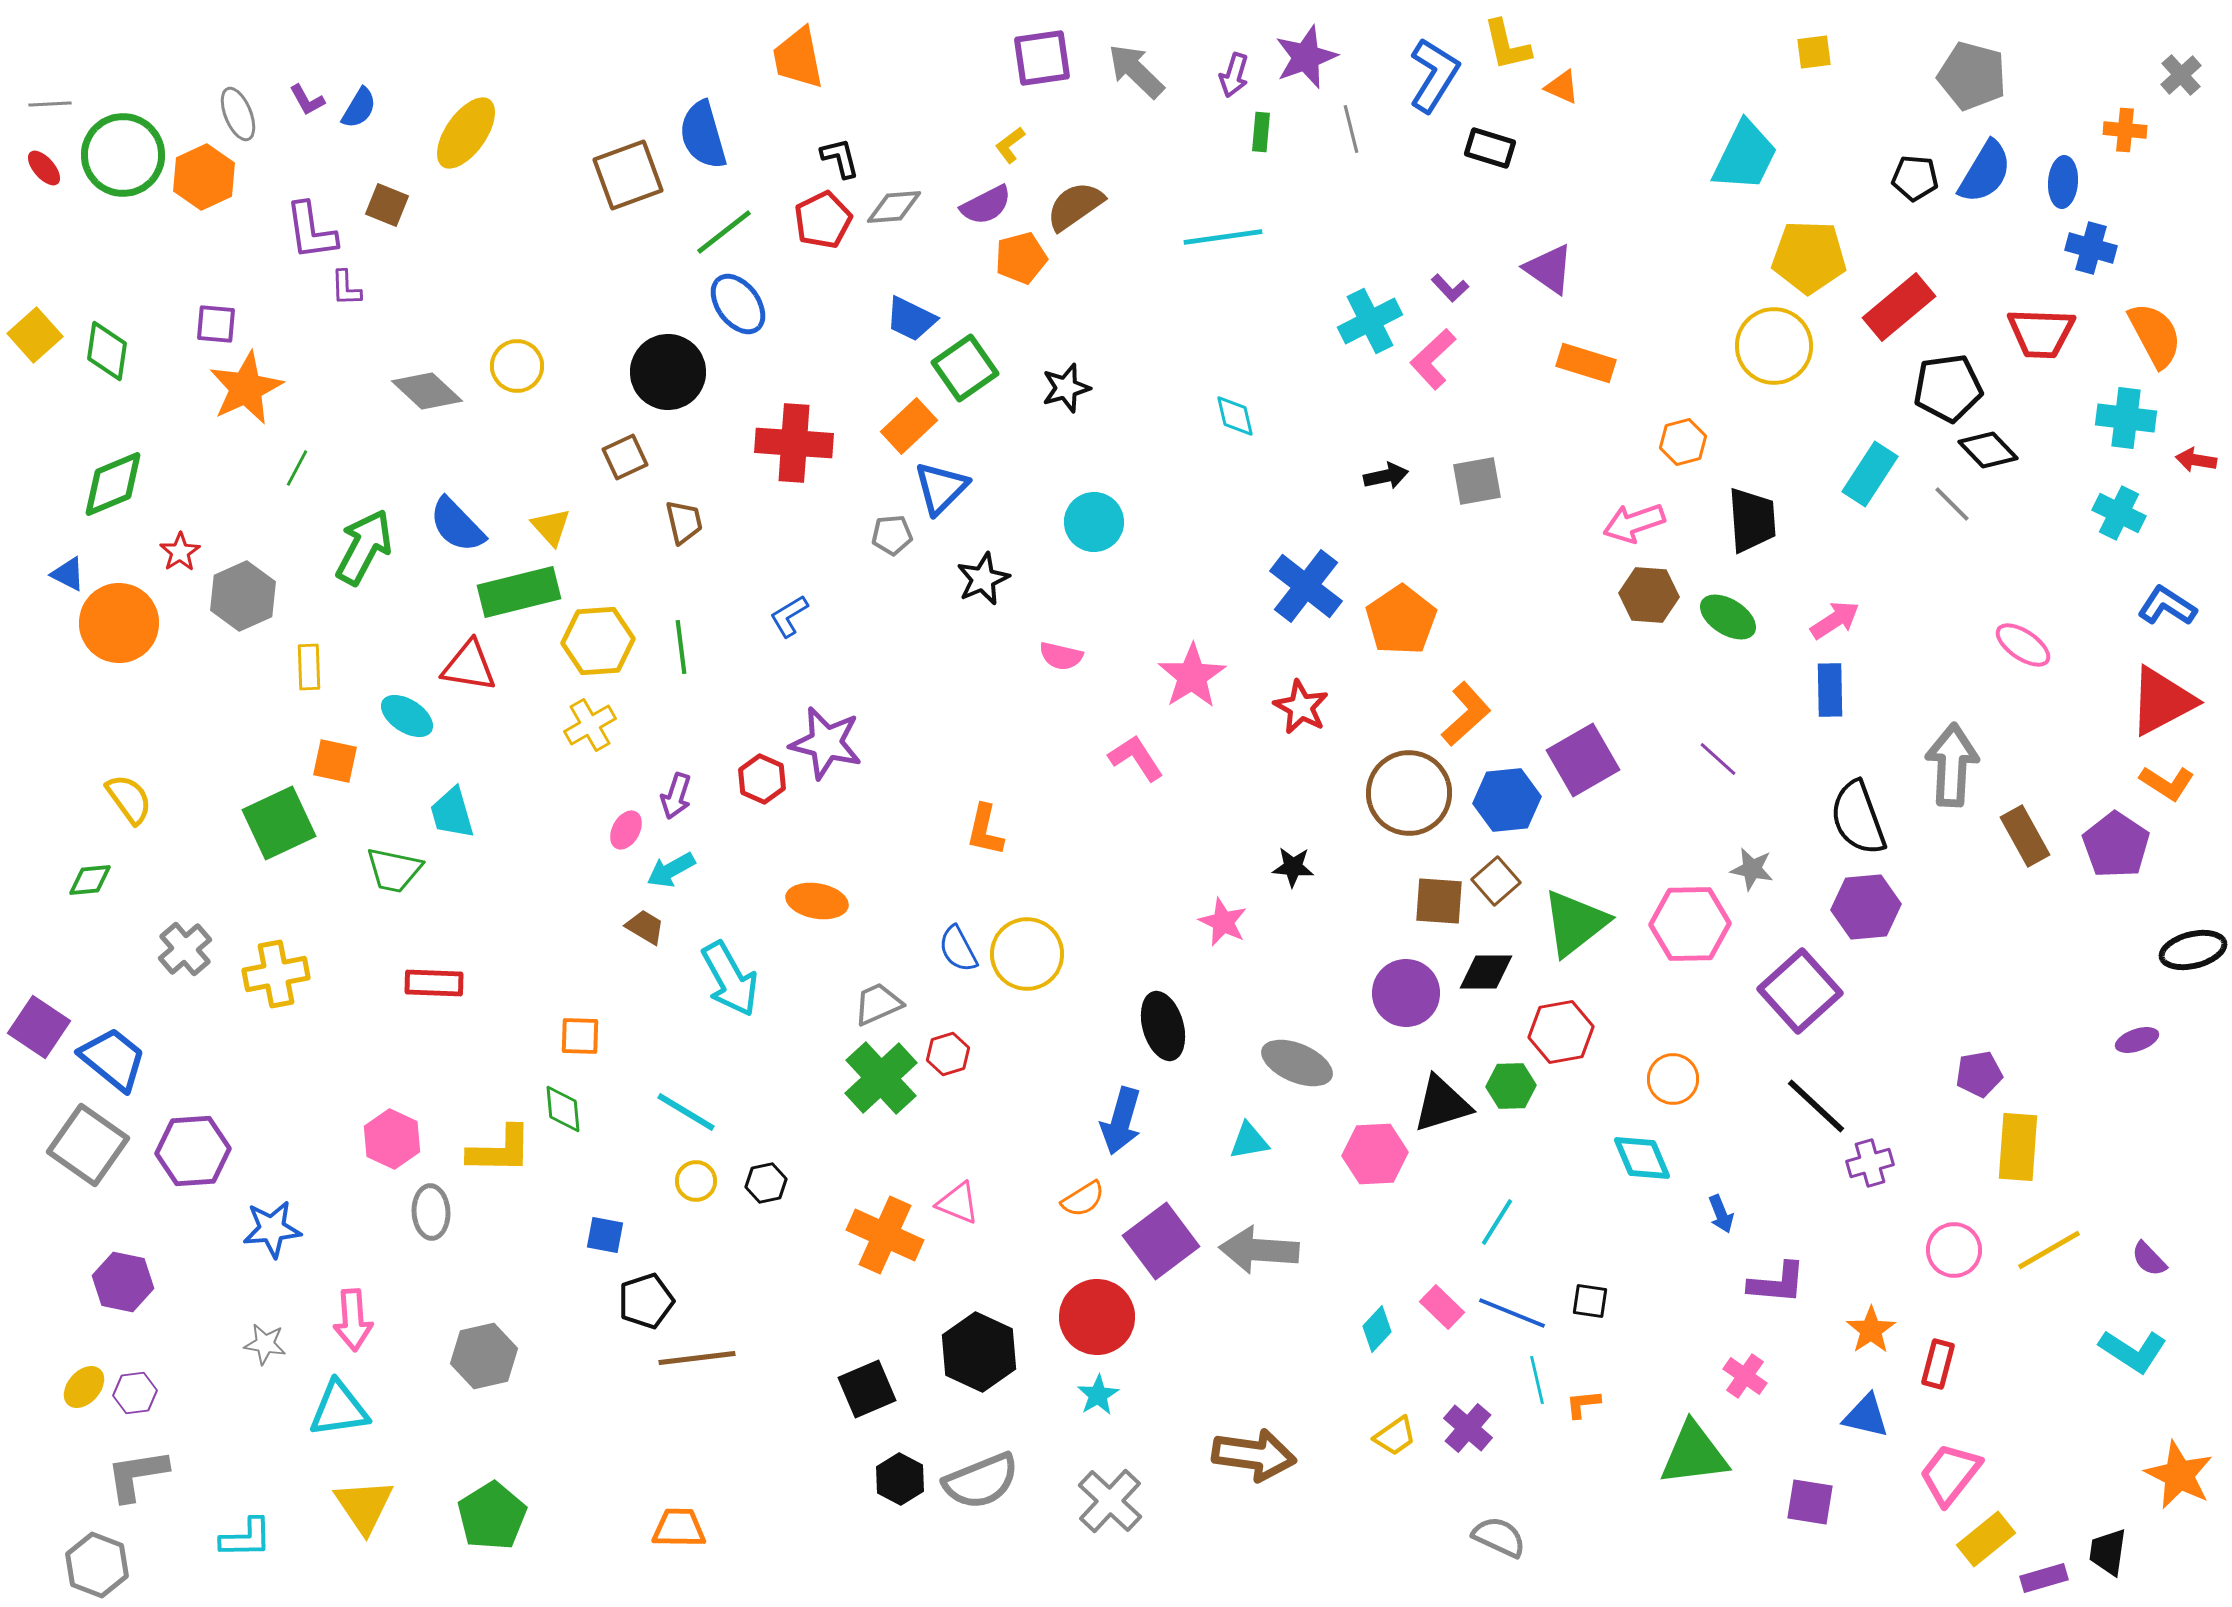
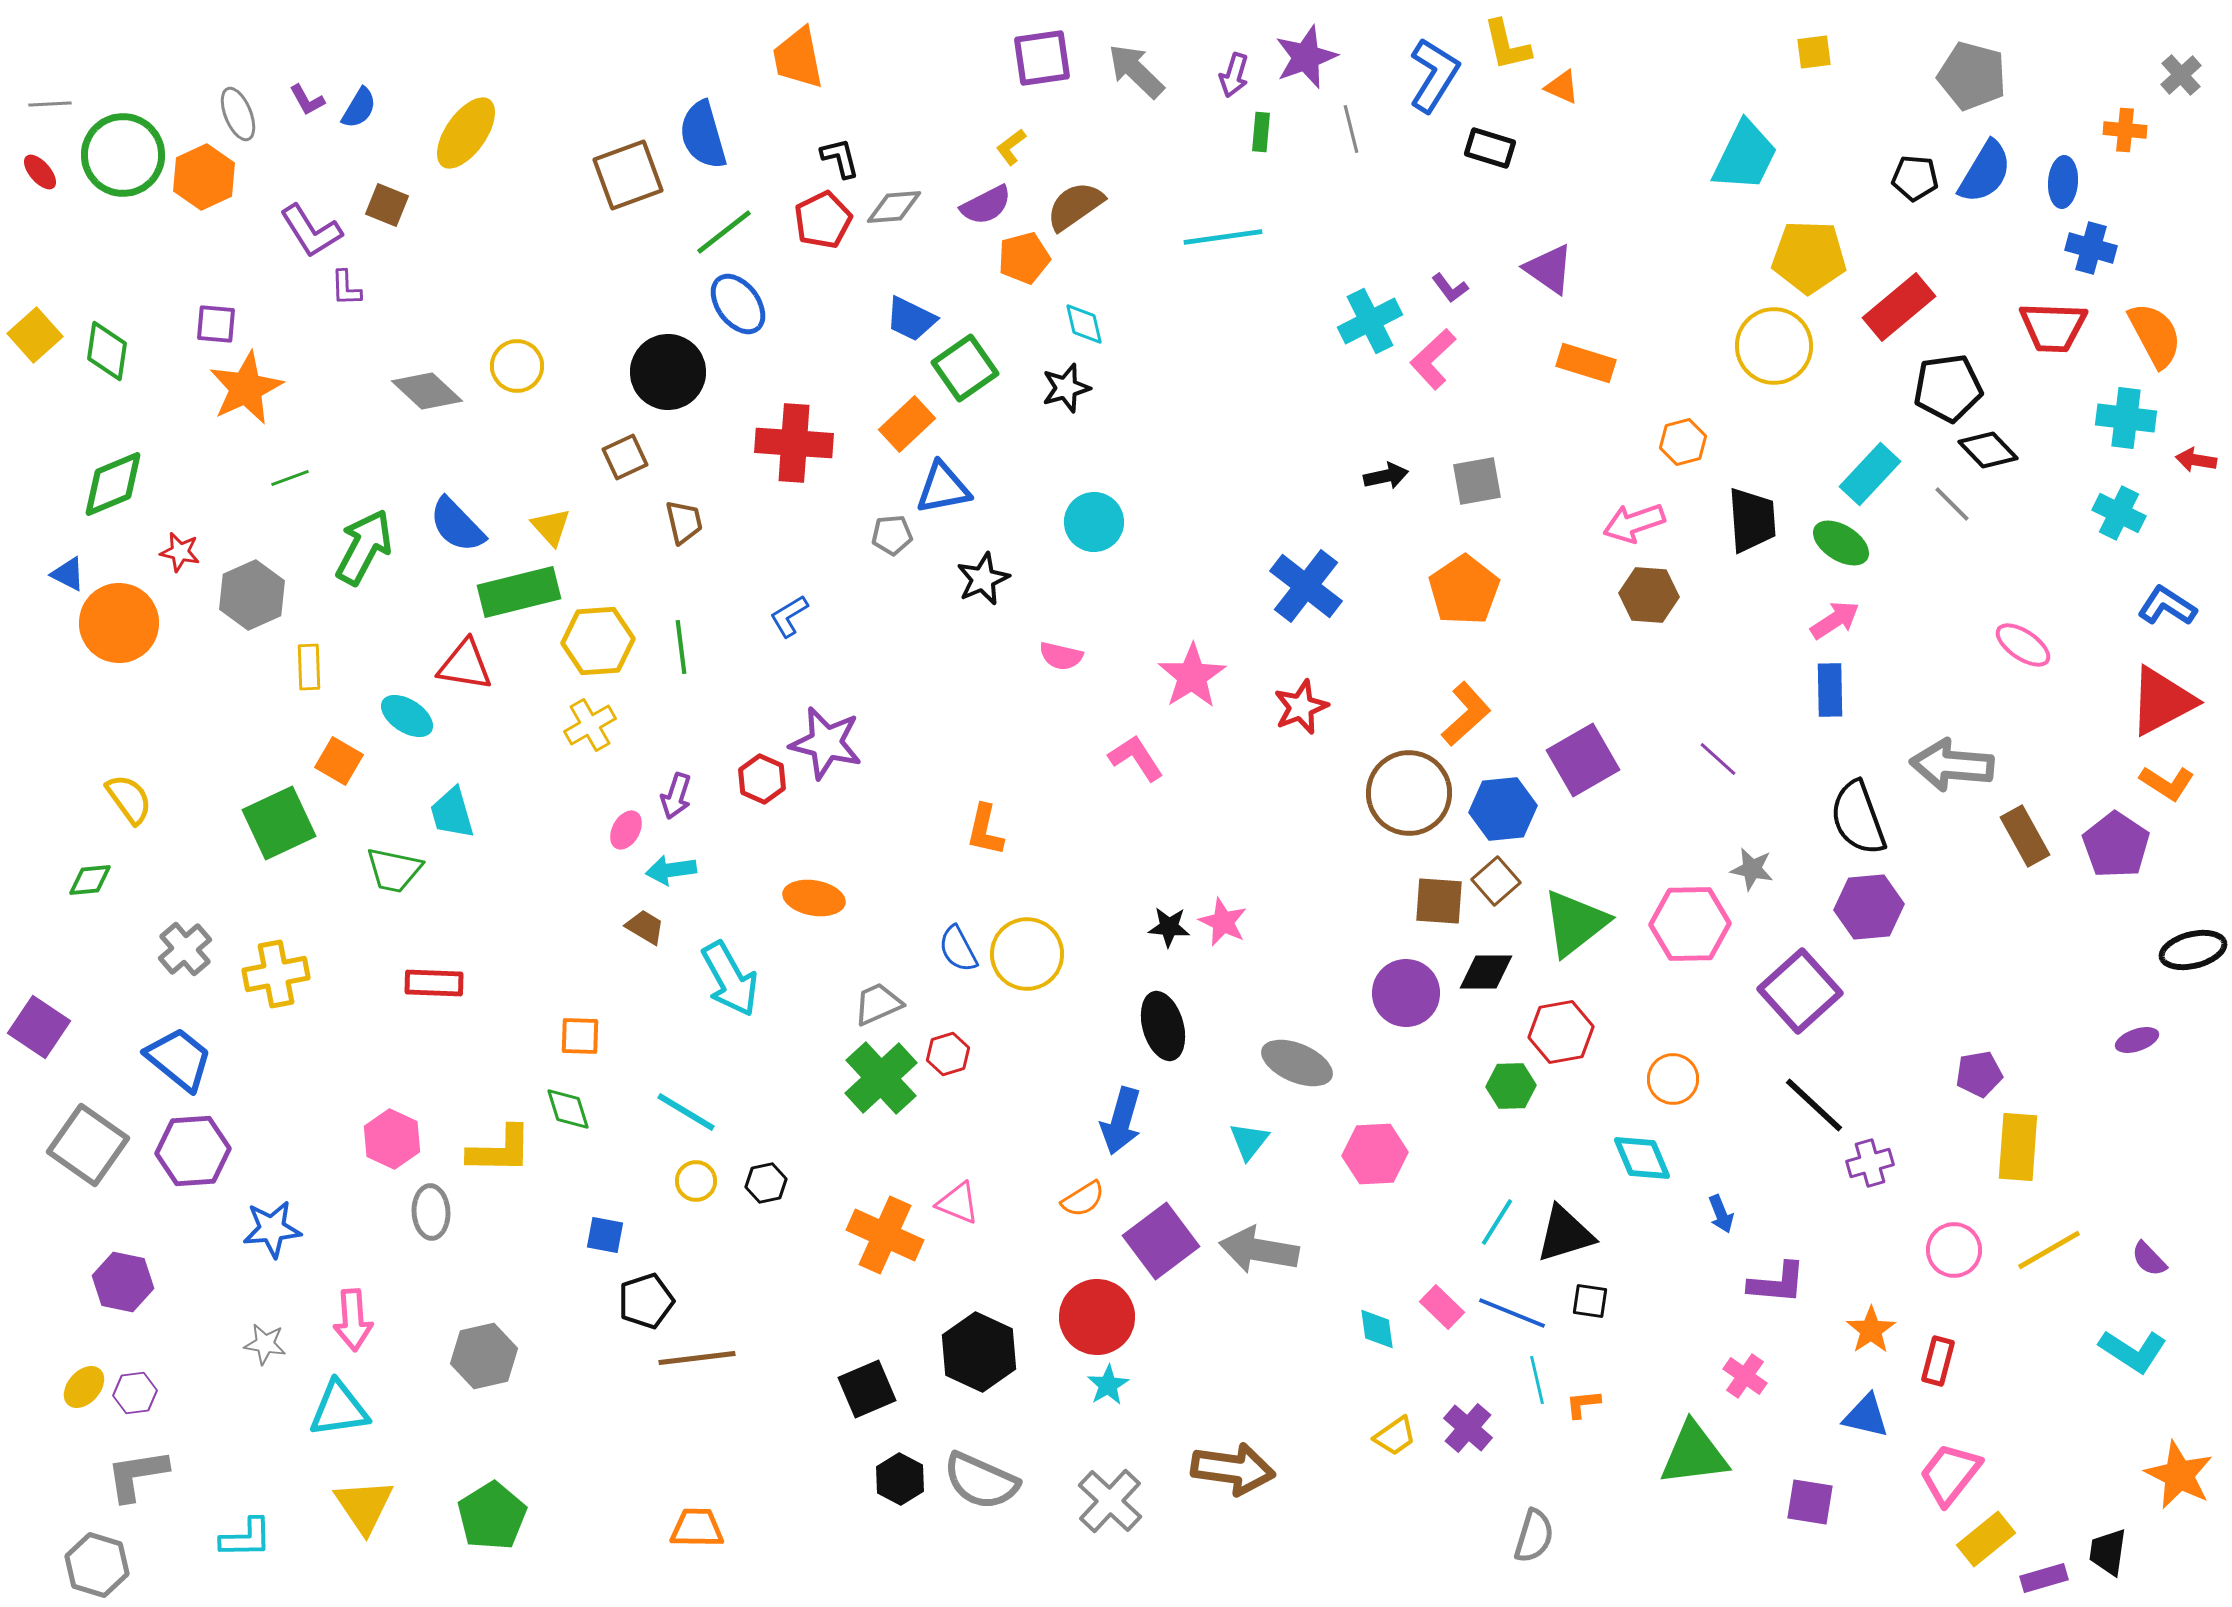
yellow L-shape at (1010, 145): moved 1 px right, 2 px down
red ellipse at (44, 168): moved 4 px left, 4 px down
purple L-shape at (311, 231): rotated 24 degrees counterclockwise
orange pentagon at (1021, 258): moved 3 px right
purple L-shape at (1450, 288): rotated 6 degrees clockwise
red trapezoid at (2041, 333): moved 12 px right, 6 px up
cyan diamond at (1235, 416): moved 151 px left, 92 px up
orange rectangle at (909, 426): moved 2 px left, 2 px up
green line at (297, 468): moved 7 px left, 10 px down; rotated 42 degrees clockwise
cyan rectangle at (1870, 474): rotated 10 degrees clockwise
blue triangle at (941, 488): moved 2 px right; rotated 34 degrees clockwise
red star at (180, 552): rotated 27 degrees counterclockwise
gray hexagon at (243, 596): moved 9 px right, 1 px up
green ellipse at (1728, 617): moved 113 px right, 74 px up
orange pentagon at (1401, 620): moved 63 px right, 30 px up
red triangle at (469, 666): moved 4 px left, 1 px up
red star at (1301, 707): rotated 22 degrees clockwise
orange square at (335, 761): moved 4 px right; rotated 18 degrees clockwise
gray arrow at (1952, 765): rotated 88 degrees counterclockwise
blue hexagon at (1507, 800): moved 4 px left, 9 px down
black star at (1293, 867): moved 124 px left, 60 px down
cyan arrow at (671, 870): rotated 21 degrees clockwise
orange ellipse at (817, 901): moved 3 px left, 3 px up
purple hexagon at (1866, 907): moved 3 px right
blue trapezoid at (113, 1059): moved 66 px right
black triangle at (1442, 1104): moved 123 px right, 130 px down
black line at (1816, 1106): moved 2 px left, 1 px up
green diamond at (563, 1109): moved 5 px right; rotated 12 degrees counterclockwise
cyan triangle at (1249, 1141): rotated 42 degrees counterclockwise
gray arrow at (1259, 1250): rotated 6 degrees clockwise
cyan diamond at (1377, 1329): rotated 51 degrees counterclockwise
red rectangle at (1938, 1364): moved 3 px up
cyan star at (1098, 1395): moved 10 px right, 10 px up
brown arrow at (1254, 1455): moved 21 px left, 14 px down
gray semicircle at (981, 1481): rotated 46 degrees clockwise
orange trapezoid at (679, 1528): moved 18 px right
gray semicircle at (1499, 1537): moved 35 px right, 1 px up; rotated 82 degrees clockwise
gray hexagon at (97, 1565): rotated 4 degrees counterclockwise
